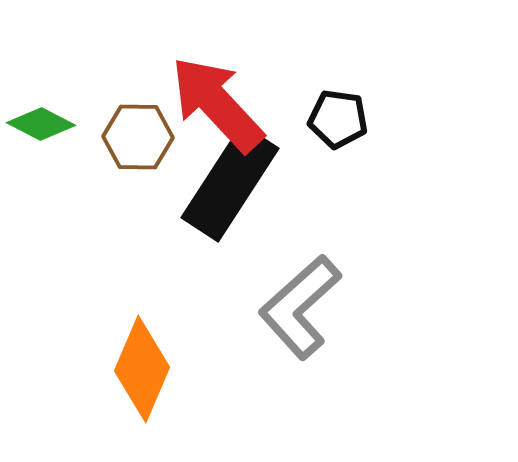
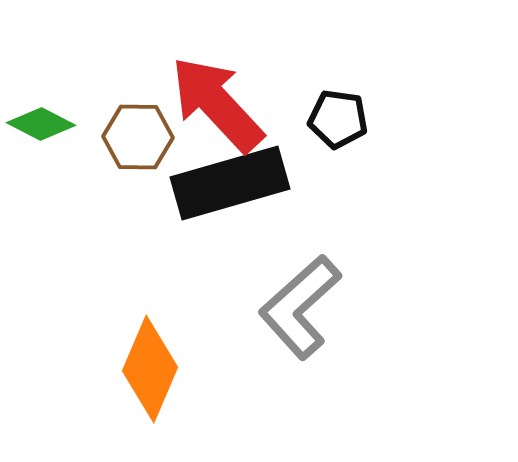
black rectangle: rotated 41 degrees clockwise
orange diamond: moved 8 px right
